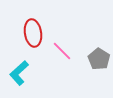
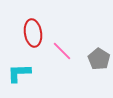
cyan L-shape: rotated 40 degrees clockwise
